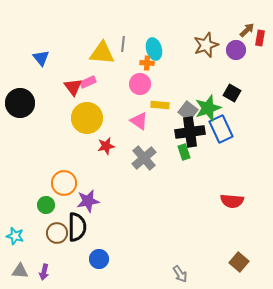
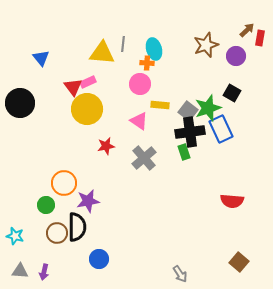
purple circle: moved 6 px down
yellow circle: moved 9 px up
